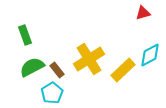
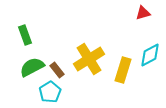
yellow rectangle: rotated 30 degrees counterclockwise
cyan pentagon: moved 2 px left, 1 px up
